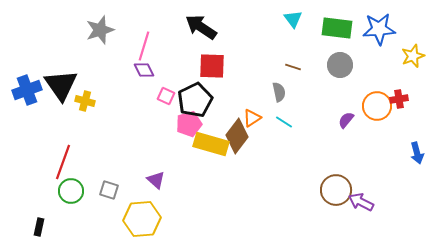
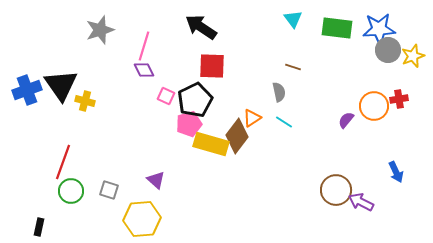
gray circle: moved 48 px right, 15 px up
orange circle: moved 3 px left
blue arrow: moved 21 px left, 19 px down; rotated 10 degrees counterclockwise
